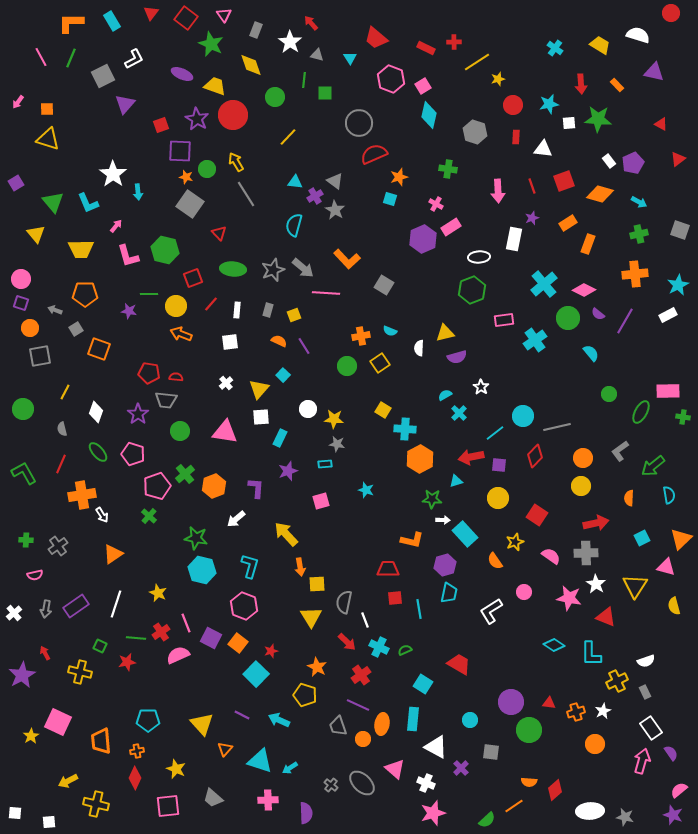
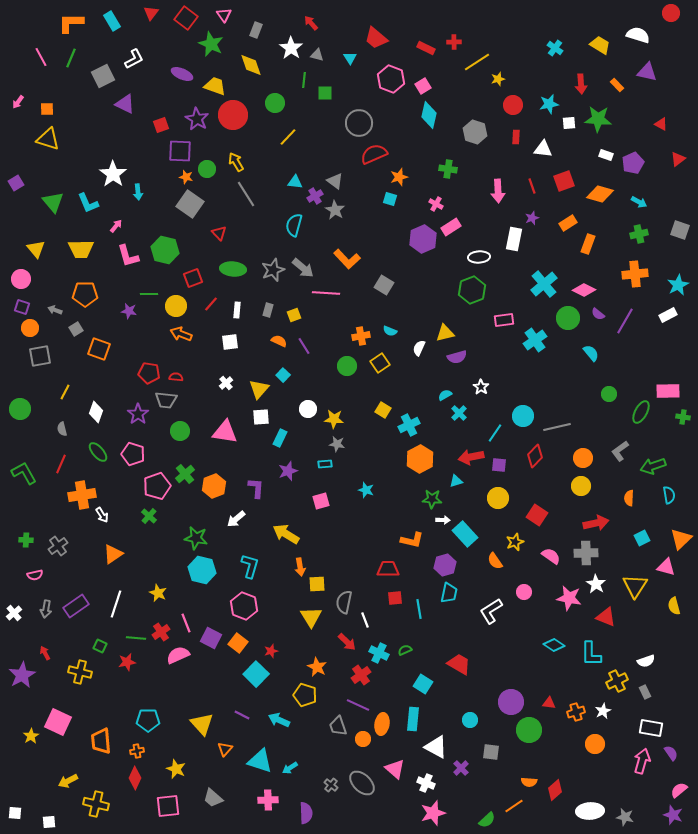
white star at (290, 42): moved 1 px right, 6 px down
purple triangle at (654, 72): moved 7 px left
green circle at (275, 97): moved 6 px down
purple triangle at (125, 104): rotated 45 degrees counterclockwise
white rectangle at (609, 161): moved 3 px left, 6 px up; rotated 32 degrees counterclockwise
yellow triangle at (36, 234): moved 15 px down
purple square at (21, 303): moved 1 px right, 4 px down
white semicircle at (419, 348): rotated 21 degrees clockwise
green circle at (23, 409): moved 3 px left
cyan cross at (405, 429): moved 4 px right, 4 px up; rotated 30 degrees counterclockwise
cyan line at (495, 433): rotated 18 degrees counterclockwise
green arrow at (653, 466): rotated 20 degrees clockwise
yellow arrow at (286, 534): rotated 16 degrees counterclockwise
cyan cross at (379, 647): moved 6 px down
white rectangle at (651, 728): rotated 45 degrees counterclockwise
